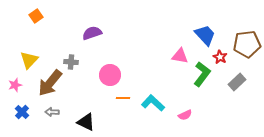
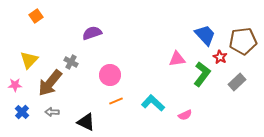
brown pentagon: moved 4 px left, 3 px up
pink triangle: moved 3 px left, 3 px down; rotated 18 degrees counterclockwise
gray cross: rotated 24 degrees clockwise
pink star: rotated 16 degrees clockwise
orange line: moved 7 px left, 3 px down; rotated 24 degrees counterclockwise
